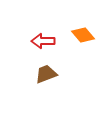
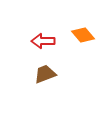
brown trapezoid: moved 1 px left
